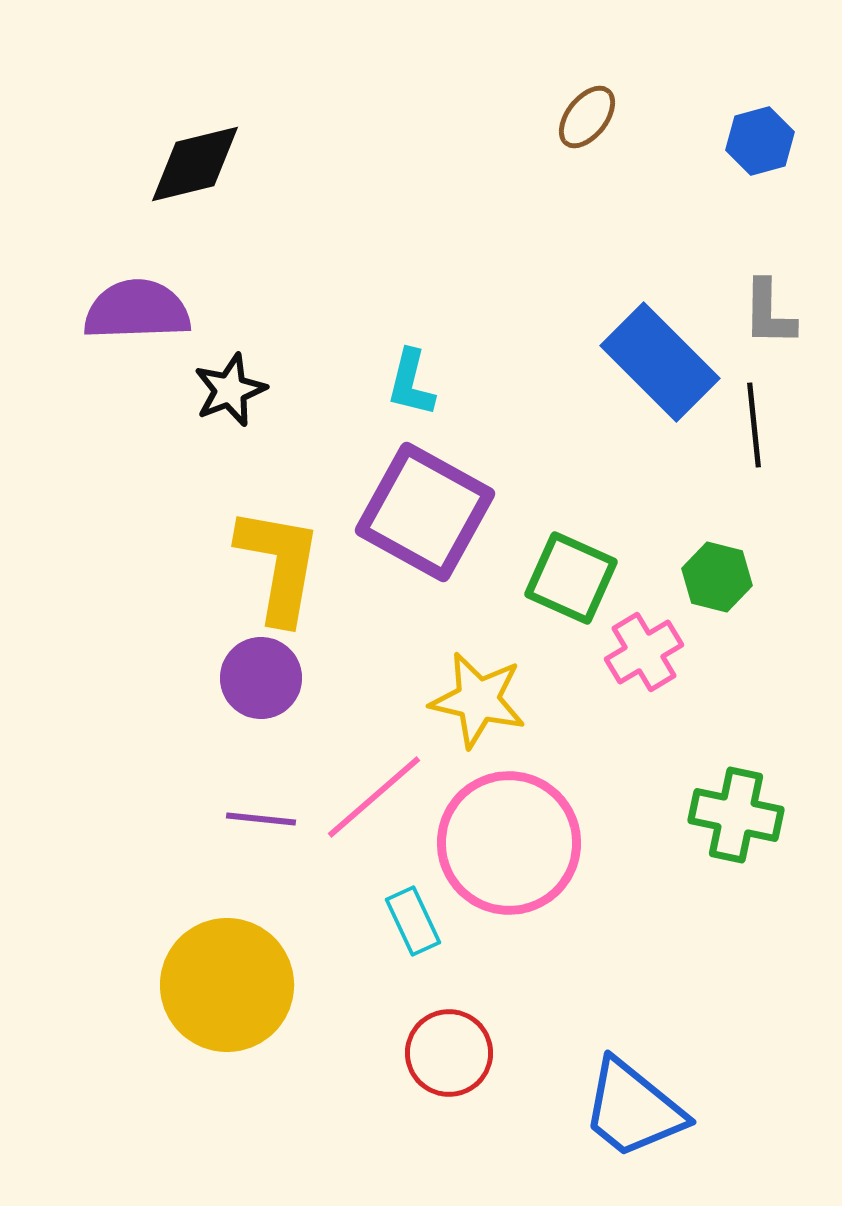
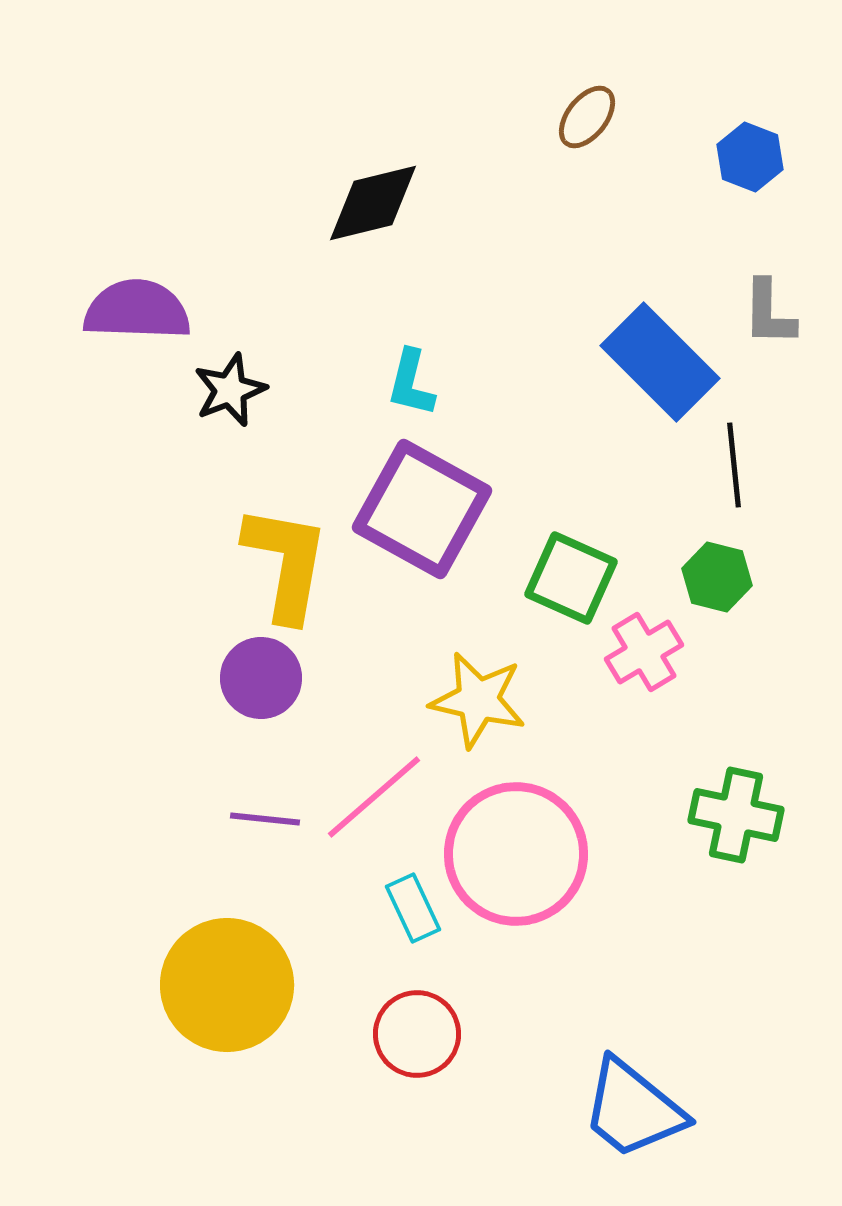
blue hexagon: moved 10 px left, 16 px down; rotated 24 degrees counterclockwise
black diamond: moved 178 px right, 39 px down
purple semicircle: rotated 4 degrees clockwise
black line: moved 20 px left, 40 px down
purple square: moved 3 px left, 3 px up
yellow L-shape: moved 7 px right, 2 px up
purple line: moved 4 px right
pink circle: moved 7 px right, 11 px down
cyan rectangle: moved 13 px up
red circle: moved 32 px left, 19 px up
